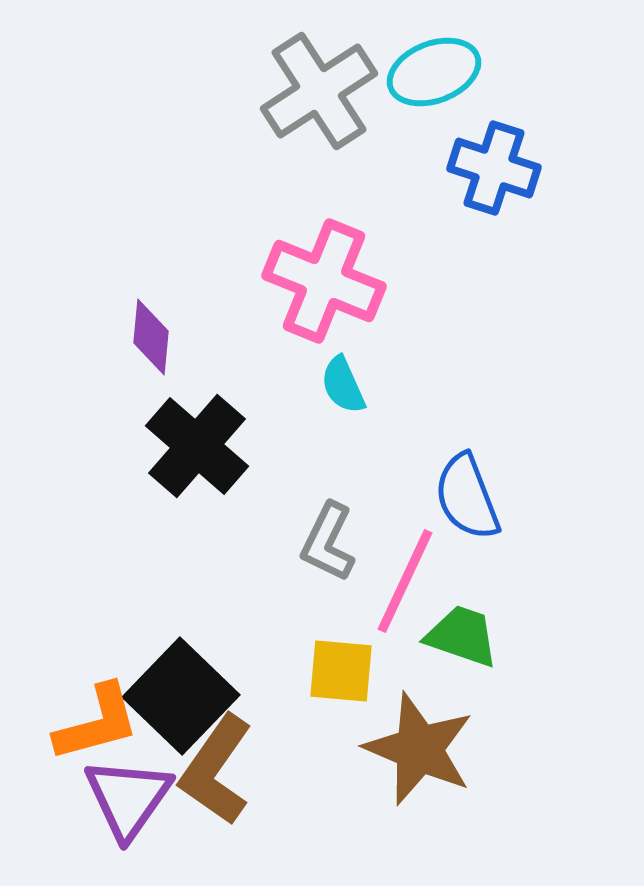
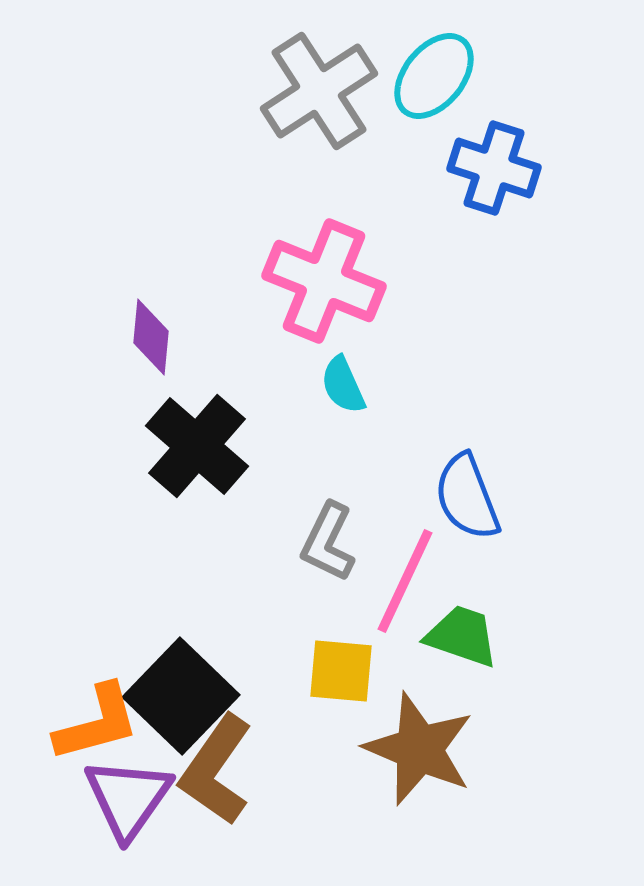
cyan ellipse: moved 4 px down; rotated 30 degrees counterclockwise
